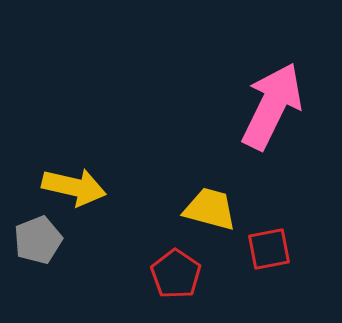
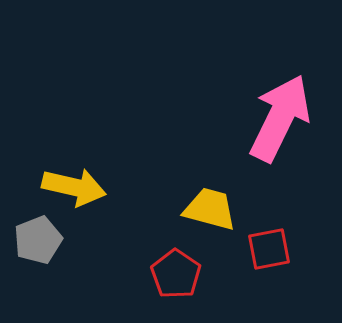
pink arrow: moved 8 px right, 12 px down
